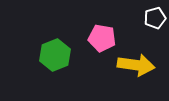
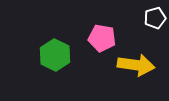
green hexagon: rotated 12 degrees counterclockwise
